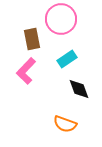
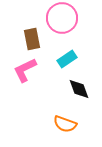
pink circle: moved 1 px right, 1 px up
pink L-shape: moved 1 px left, 1 px up; rotated 20 degrees clockwise
